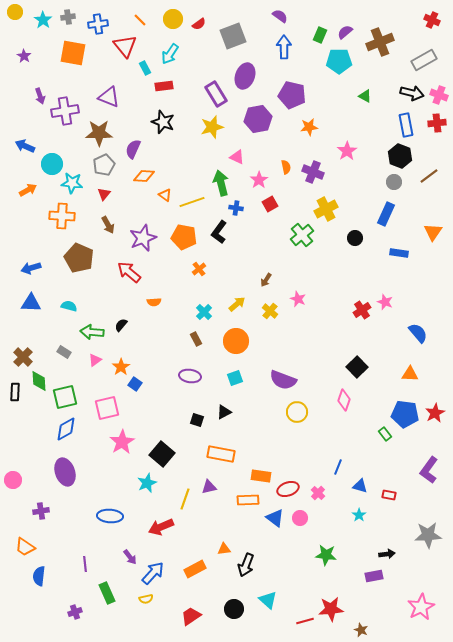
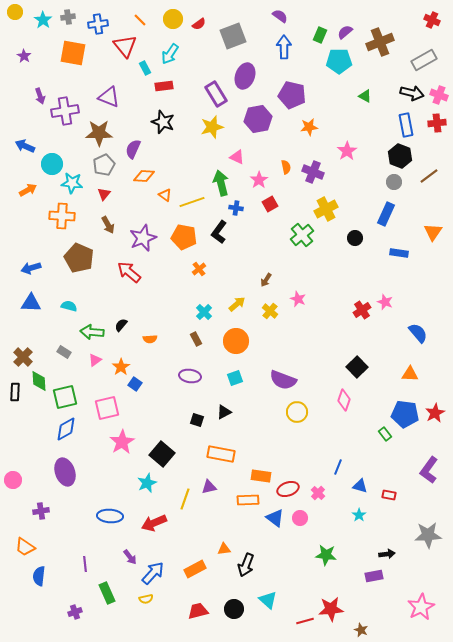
orange semicircle at (154, 302): moved 4 px left, 37 px down
red arrow at (161, 527): moved 7 px left, 4 px up
red trapezoid at (191, 616): moved 7 px right, 5 px up; rotated 20 degrees clockwise
